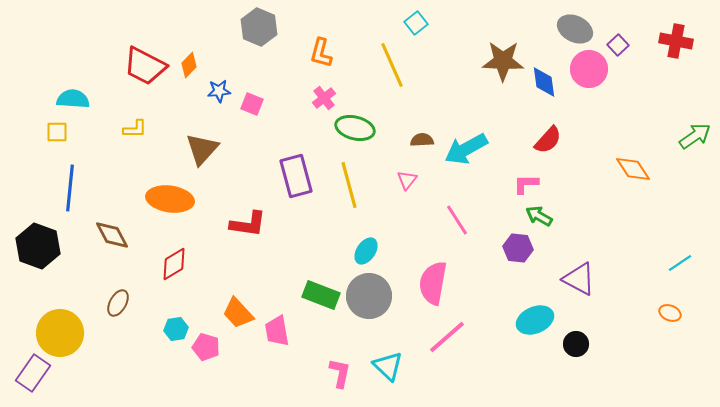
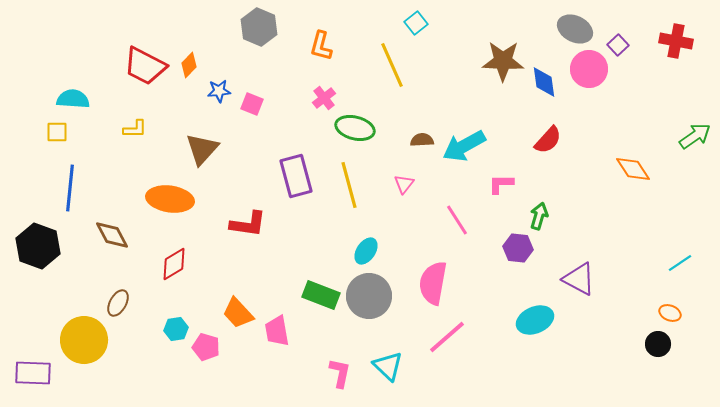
orange L-shape at (321, 53): moved 7 px up
cyan arrow at (466, 149): moved 2 px left, 3 px up
pink triangle at (407, 180): moved 3 px left, 4 px down
pink L-shape at (526, 184): moved 25 px left
green arrow at (539, 216): rotated 76 degrees clockwise
yellow circle at (60, 333): moved 24 px right, 7 px down
black circle at (576, 344): moved 82 px right
purple rectangle at (33, 373): rotated 57 degrees clockwise
